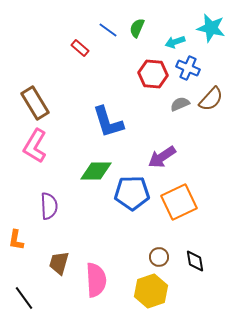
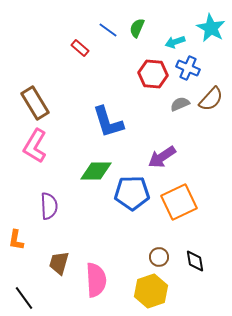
cyan star: rotated 16 degrees clockwise
